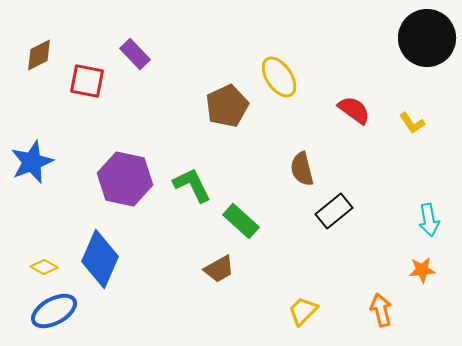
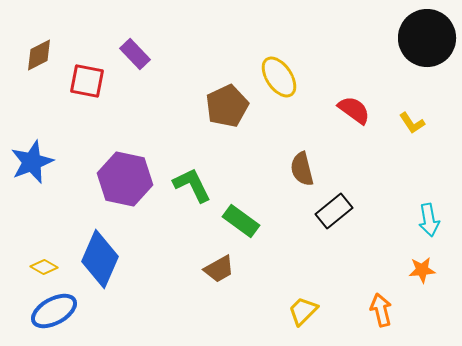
green rectangle: rotated 6 degrees counterclockwise
